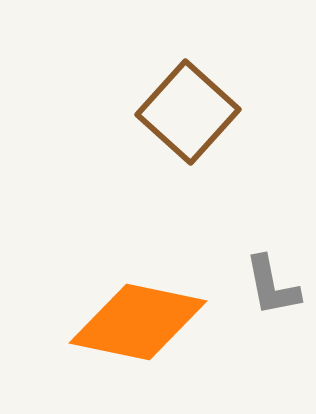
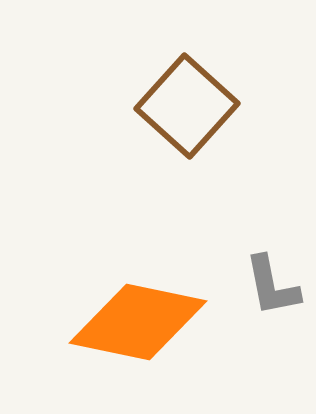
brown square: moved 1 px left, 6 px up
